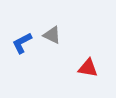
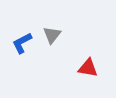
gray triangle: rotated 42 degrees clockwise
